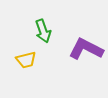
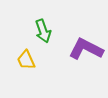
yellow trapezoid: rotated 80 degrees clockwise
